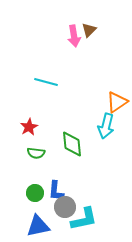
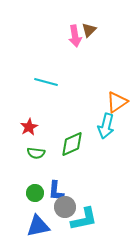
pink arrow: moved 1 px right
green diamond: rotated 72 degrees clockwise
